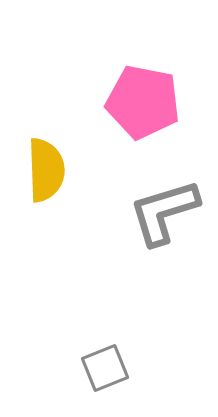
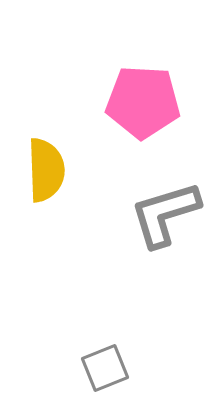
pink pentagon: rotated 8 degrees counterclockwise
gray L-shape: moved 1 px right, 2 px down
